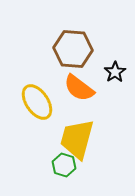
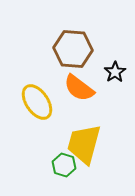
yellow trapezoid: moved 7 px right, 5 px down
